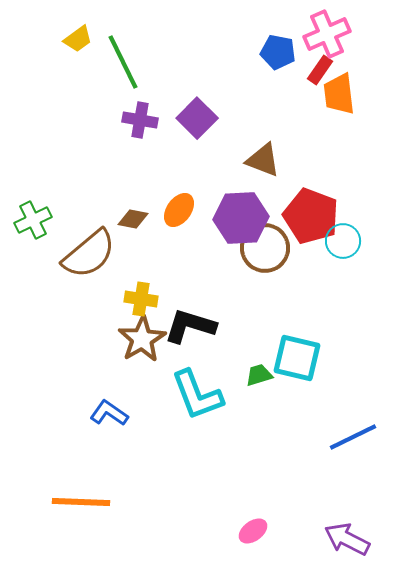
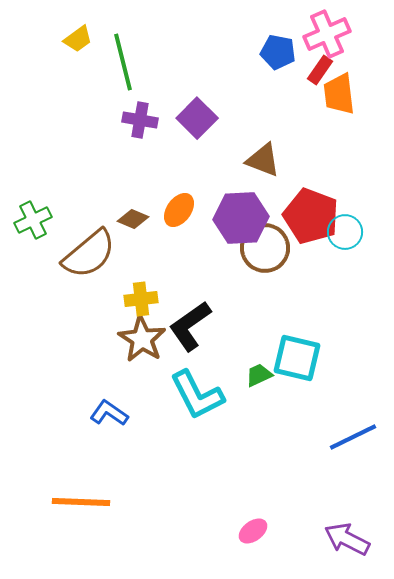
green line: rotated 12 degrees clockwise
brown diamond: rotated 12 degrees clockwise
cyan circle: moved 2 px right, 9 px up
yellow cross: rotated 16 degrees counterclockwise
black L-shape: rotated 52 degrees counterclockwise
brown star: rotated 9 degrees counterclockwise
green trapezoid: rotated 8 degrees counterclockwise
cyan L-shape: rotated 6 degrees counterclockwise
